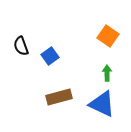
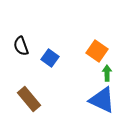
orange square: moved 11 px left, 15 px down
blue square: moved 2 px down; rotated 18 degrees counterclockwise
brown rectangle: moved 30 px left, 2 px down; rotated 65 degrees clockwise
blue triangle: moved 4 px up
